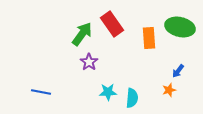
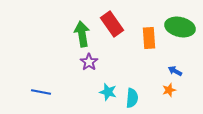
green arrow: rotated 45 degrees counterclockwise
blue arrow: moved 3 px left; rotated 80 degrees clockwise
cyan star: rotated 18 degrees clockwise
